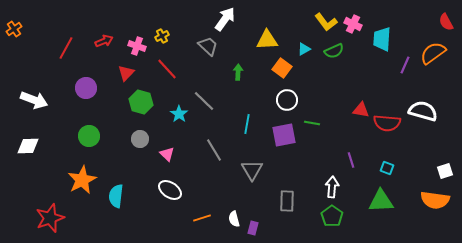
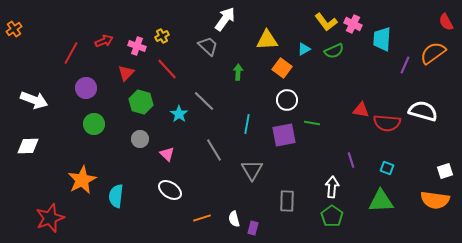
red line at (66, 48): moved 5 px right, 5 px down
green circle at (89, 136): moved 5 px right, 12 px up
